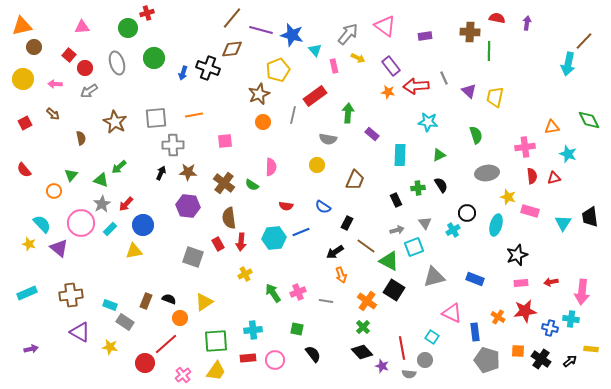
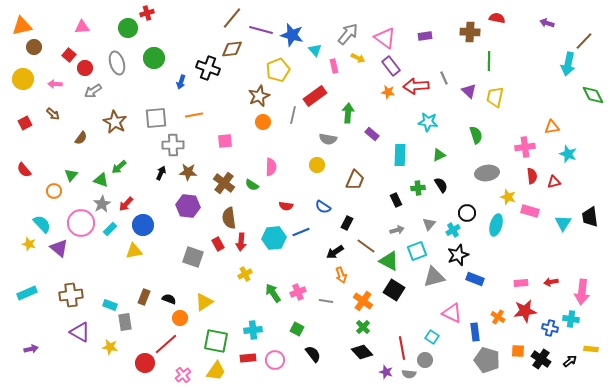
purple arrow at (527, 23): moved 20 px right; rotated 80 degrees counterclockwise
pink triangle at (385, 26): moved 12 px down
green line at (489, 51): moved 10 px down
blue arrow at (183, 73): moved 2 px left, 9 px down
gray arrow at (89, 91): moved 4 px right
brown star at (259, 94): moved 2 px down
green diamond at (589, 120): moved 4 px right, 25 px up
brown semicircle at (81, 138): rotated 48 degrees clockwise
red triangle at (554, 178): moved 4 px down
gray triangle at (425, 223): moved 4 px right, 1 px down; rotated 16 degrees clockwise
cyan square at (414, 247): moved 3 px right, 4 px down
black star at (517, 255): moved 59 px left
brown rectangle at (146, 301): moved 2 px left, 4 px up
orange cross at (367, 301): moved 4 px left
gray rectangle at (125, 322): rotated 48 degrees clockwise
green square at (297, 329): rotated 16 degrees clockwise
green square at (216, 341): rotated 15 degrees clockwise
purple star at (382, 366): moved 4 px right, 6 px down
